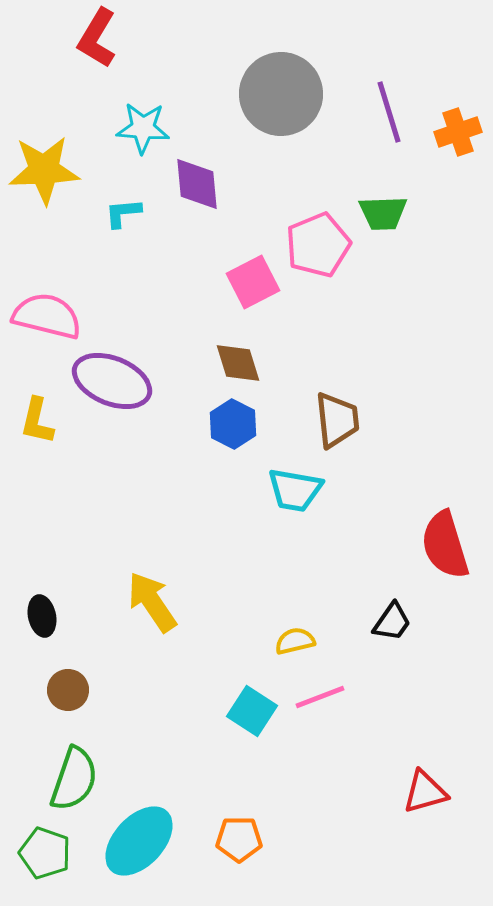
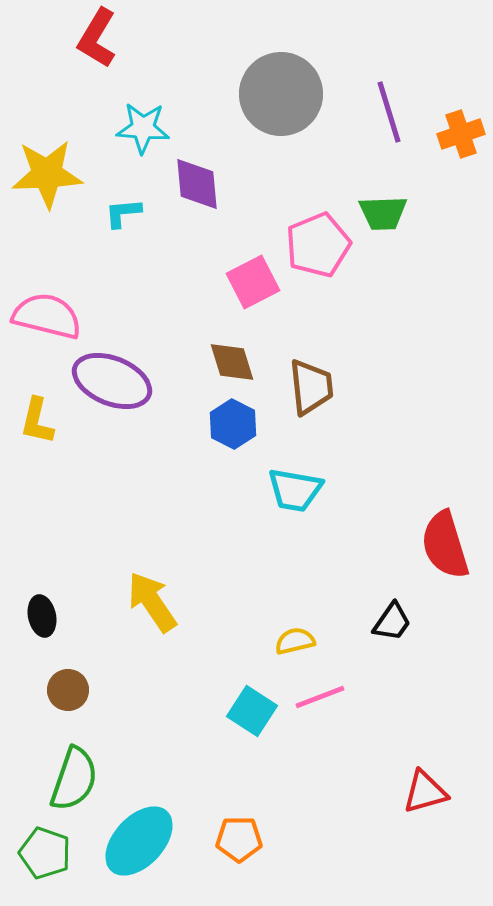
orange cross: moved 3 px right, 2 px down
yellow star: moved 3 px right, 4 px down
brown diamond: moved 6 px left, 1 px up
brown trapezoid: moved 26 px left, 33 px up
